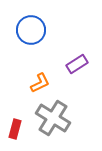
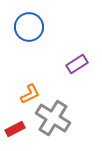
blue circle: moved 2 px left, 3 px up
orange L-shape: moved 10 px left, 11 px down
red rectangle: rotated 48 degrees clockwise
